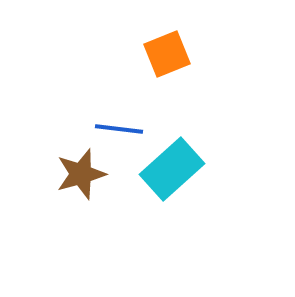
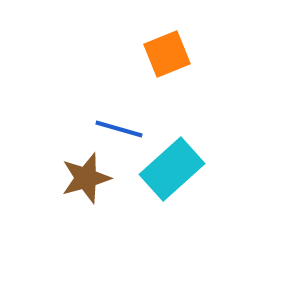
blue line: rotated 9 degrees clockwise
brown star: moved 5 px right, 4 px down
